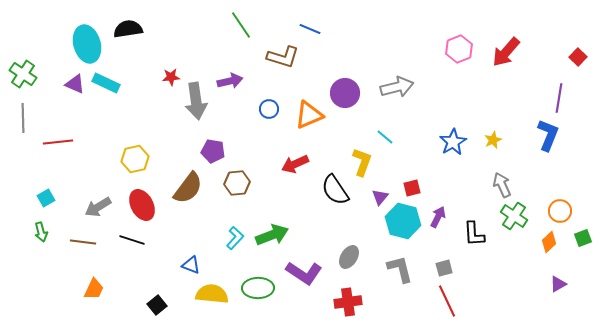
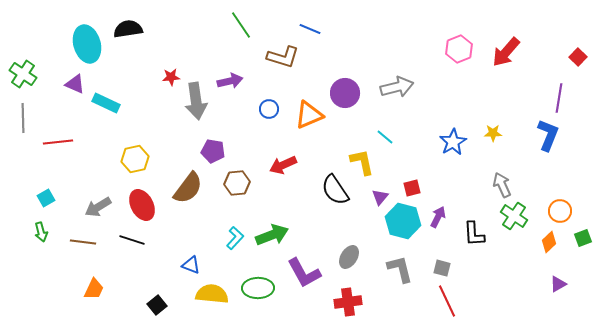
cyan rectangle at (106, 83): moved 20 px down
yellow star at (493, 140): moved 7 px up; rotated 24 degrees clockwise
yellow L-shape at (362, 162): rotated 32 degrees counterclockwise
red arrow at (295, 164): moved 12 px left, 1 px down
gray square at (444, 268): moved 2 px left; rotated 30 degrees clockwise
purple L-shape at (304, 273): rotated 27 degrees clockwise
